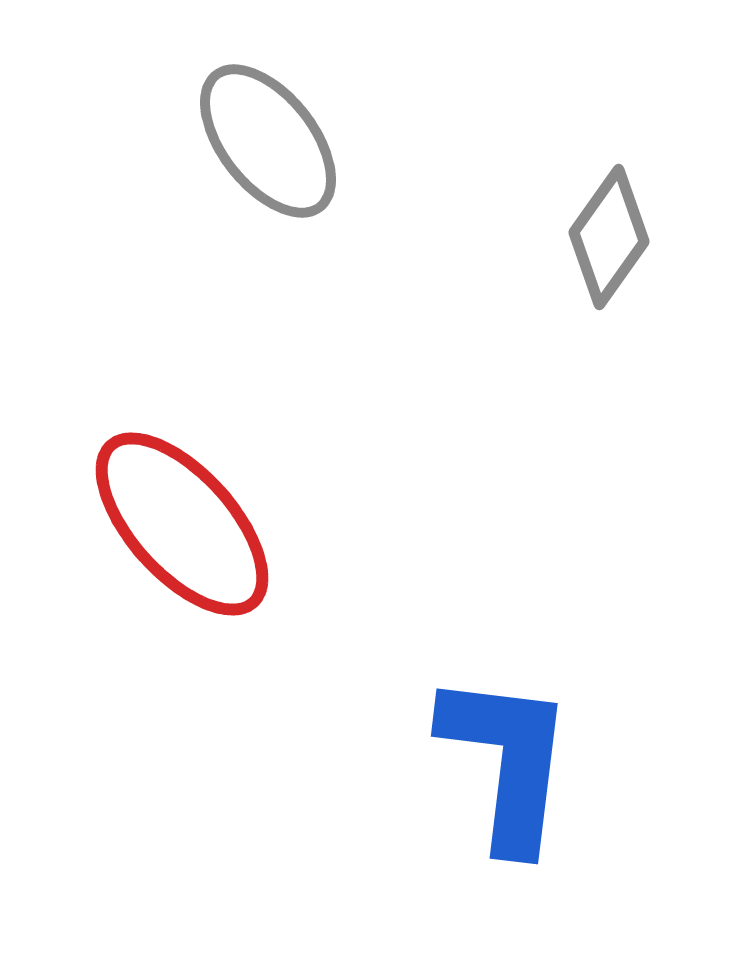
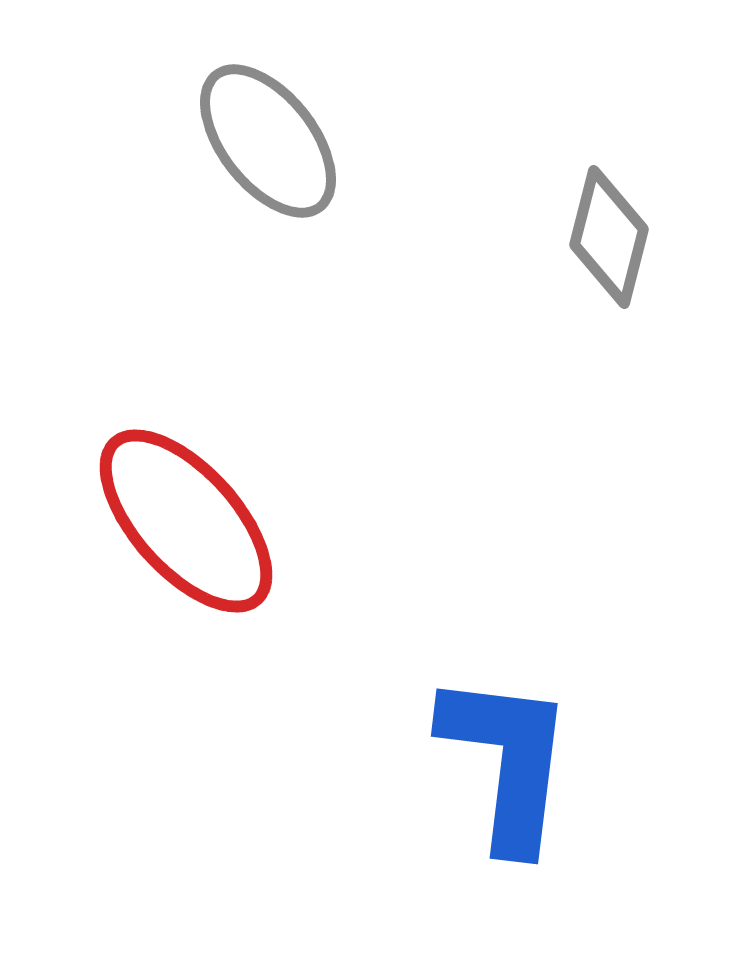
gray diamond: rotated 21 degrees counterclockwise
red ellipse: moved 4 px right, 3 px up
